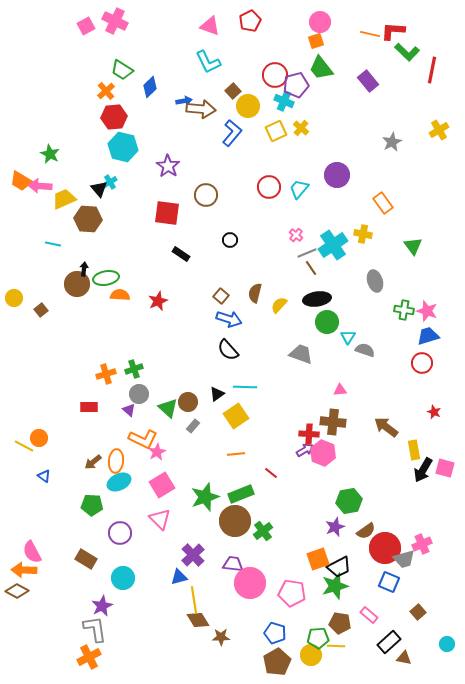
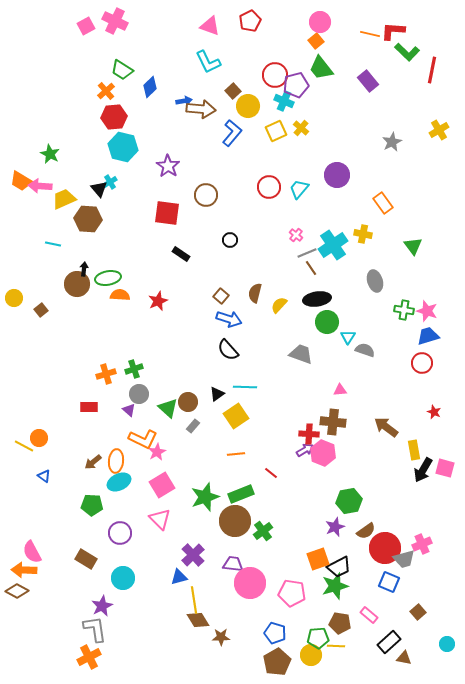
orange square at (316, 41): rotated 21 degrees counterclockwise
green ellipse at (106, 278): moved 2 px right
